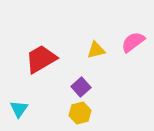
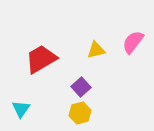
pink semicircle: rotated 15 degrees counterclockwise
cyan triangle: moved 2 px right
